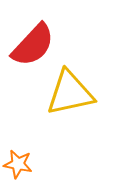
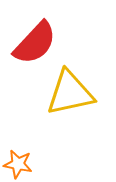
red semicircle: moved 2 px right, 2 px up
